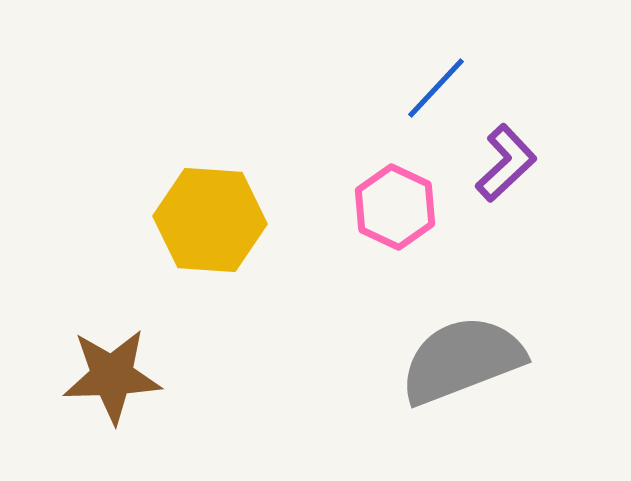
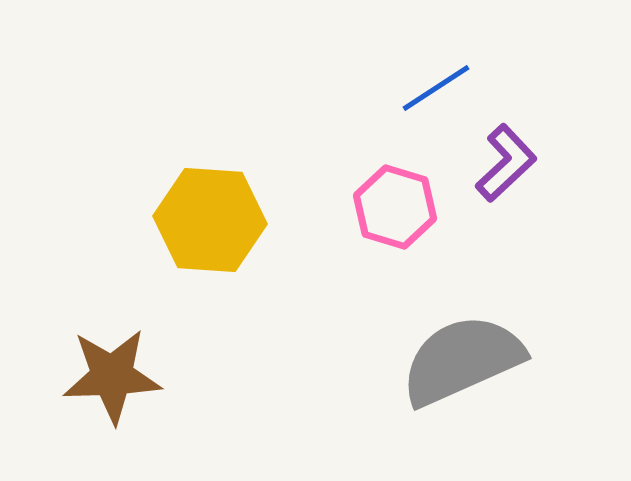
blue line: rotated 14 degrees clockwise
pink hexagon: rotated 8 degrees counterclockwise
gray semicircle: rotated 3 degrees counterclockwise
